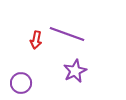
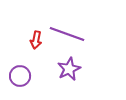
purple star: moved 6 px left, 2 px up
purple circle: moved 1 px left, 7 px up
